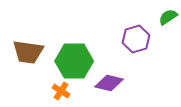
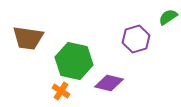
brown trapezoid: moved 14 px up
green hexagon: rotated 12 degrees clockwise
